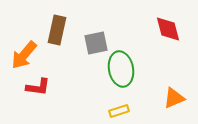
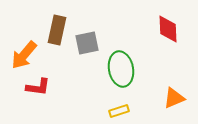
red diamond: rotated 12 degrees clockwise
gray square: moved 9 px left
